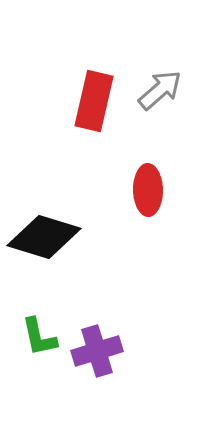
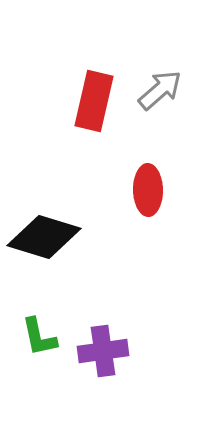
purple cross: moved 6 px right; rotated 9 degrees clockwise
